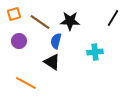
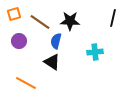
black line: rotated 18 degrees counterclockwise
